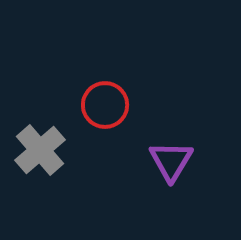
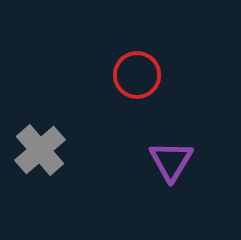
red circle: moved 32 px right, 30 px up
